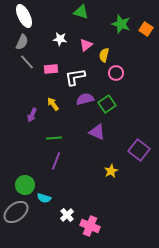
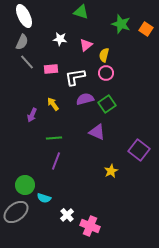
pink circle: moved 10 px left
